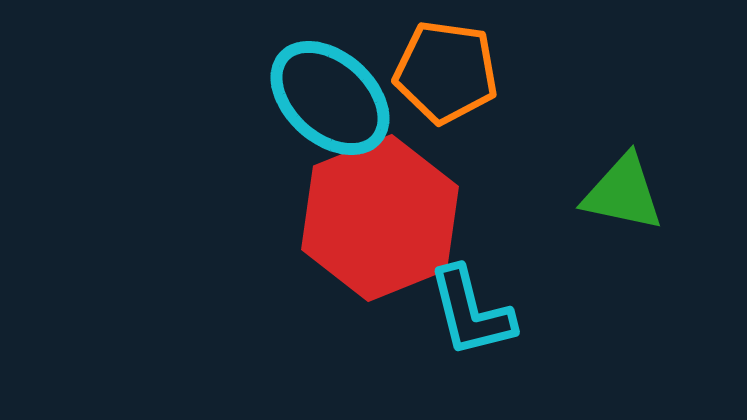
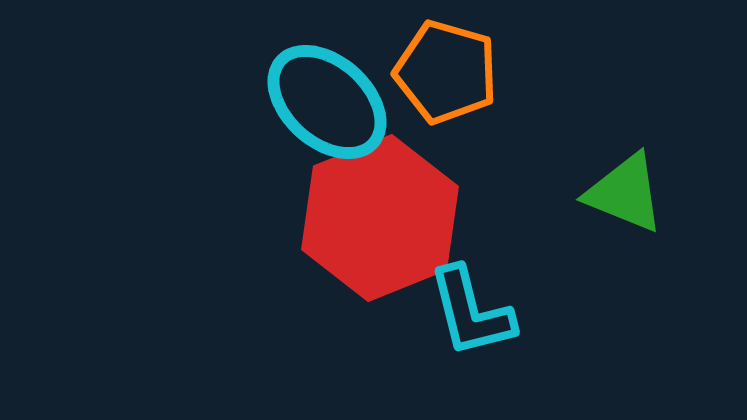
orange pentagon: rotated 8 degrees clockwise
cyan ellipse: moved 3 px left, 4 px down
green triangle: moved 2 px right; rotated 10 degrees clockwise
